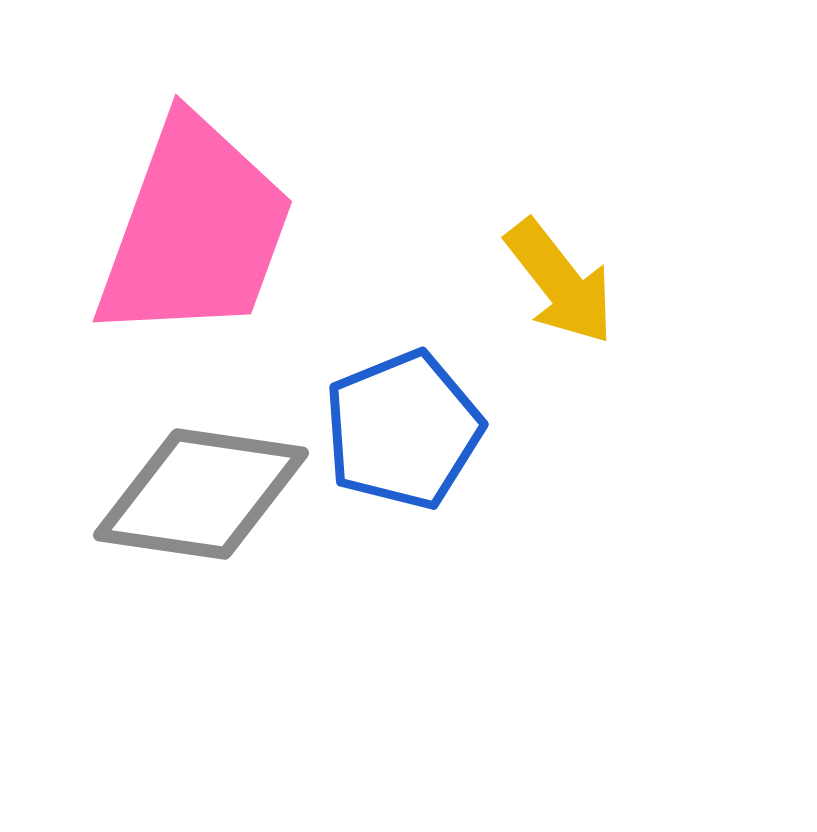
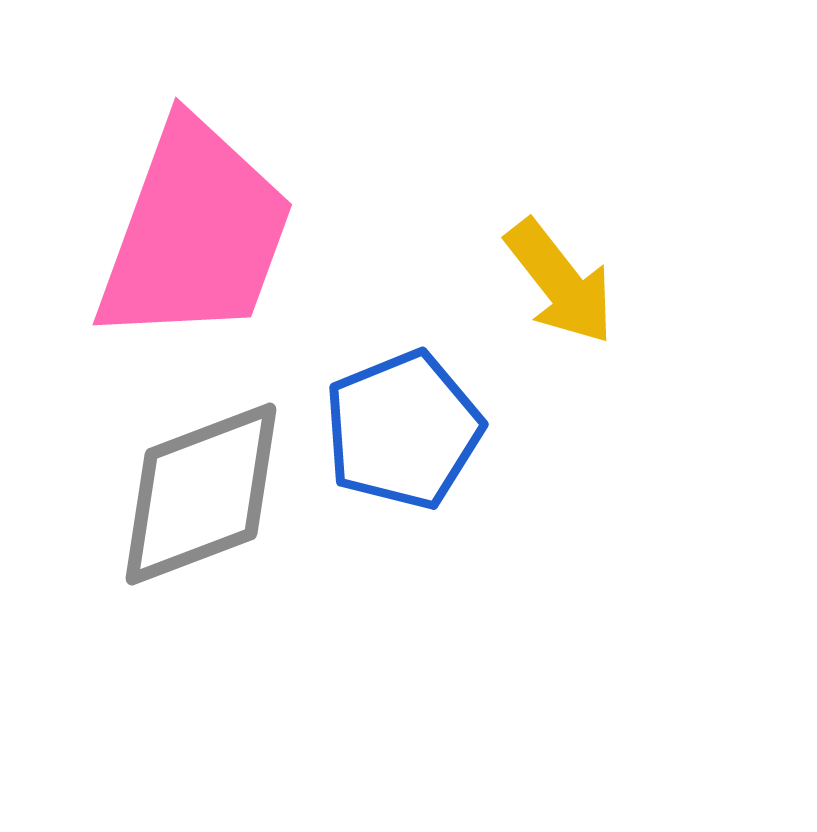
pink trapezoid: moved 3 px down
gray diamond: rotated 29 degrees counterclockwise
